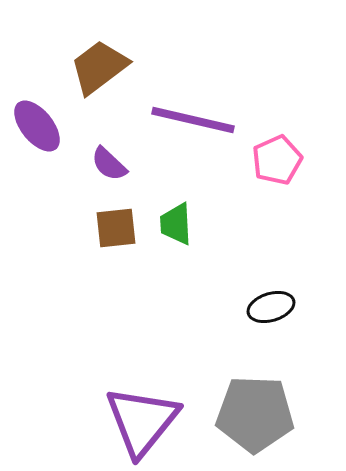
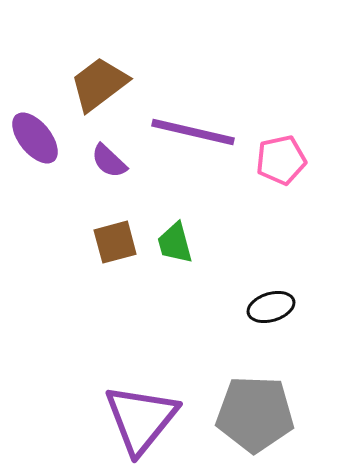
brown trapezoid: moved 17 px down
purple line: moved 12 px down
purple ellipse: moved 2 px left, 12 px down
pink pentagon: moved 4 px right; rotated 12 degrees clockwise
purple semicircle: moved 3 px up
green trapezoid: moved 1 px left, 19 px down; rotated 12 degrees counterclockwise
brown square: moved 1 px left, 14 px down; rotated 9 degrees counterclockwise
purple triangle: moved 1 px left, 2 px up
